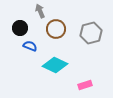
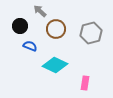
gray arrow: rotated 24 degrees counterclockwise
black circle: moved 2 px up
pink rectangle: moved 2 px up; rotated 64 degrees counterclockwise
